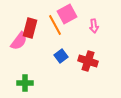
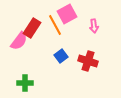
red rectangle: moved 2 px right; rotated 18 degrees clockwise
